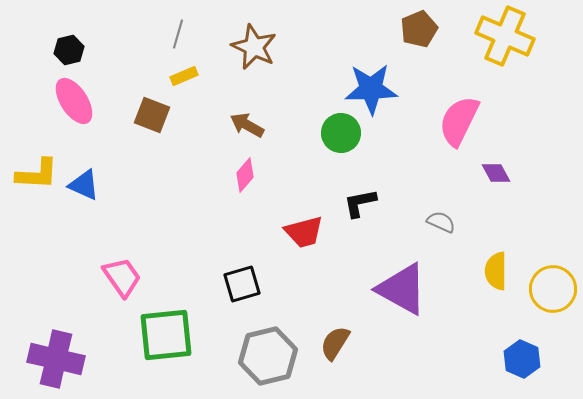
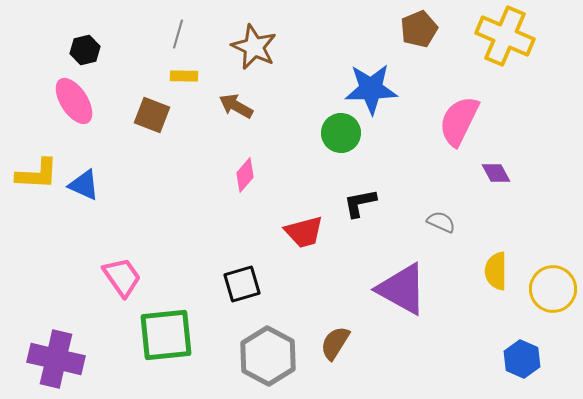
black hexagon: moved 16 px right
yellow rectangle: rotated 24 degrees clockwise
brown arrow: moved 11 px left, 19 px up
gray hexagon: rotated 18 degrees counterclockwise
